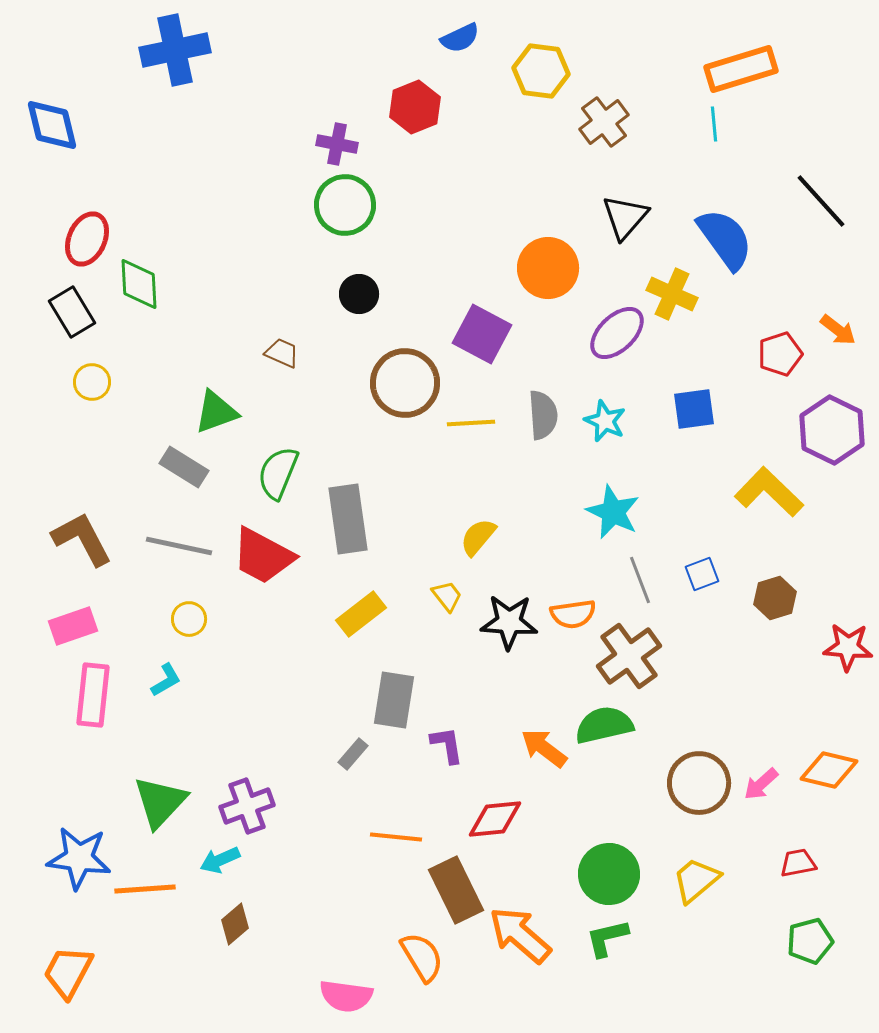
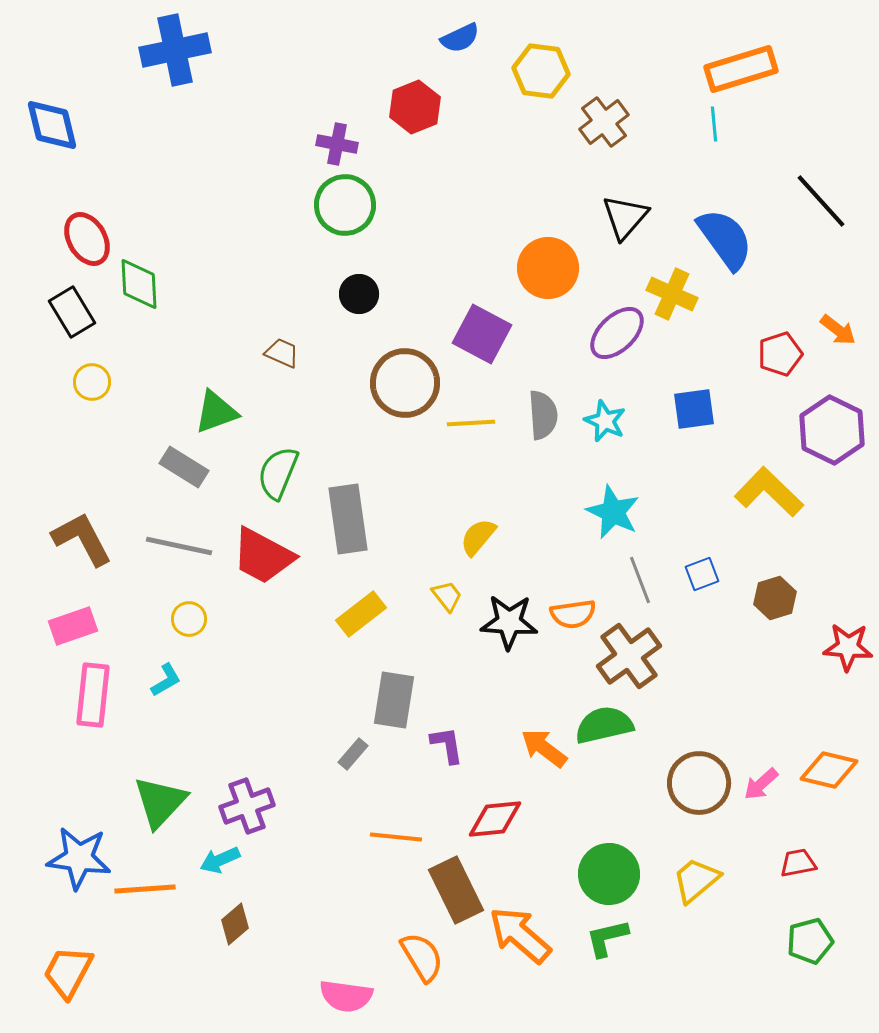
red ellipse at (87, 239): rotated 54 degrees counterclockwise
